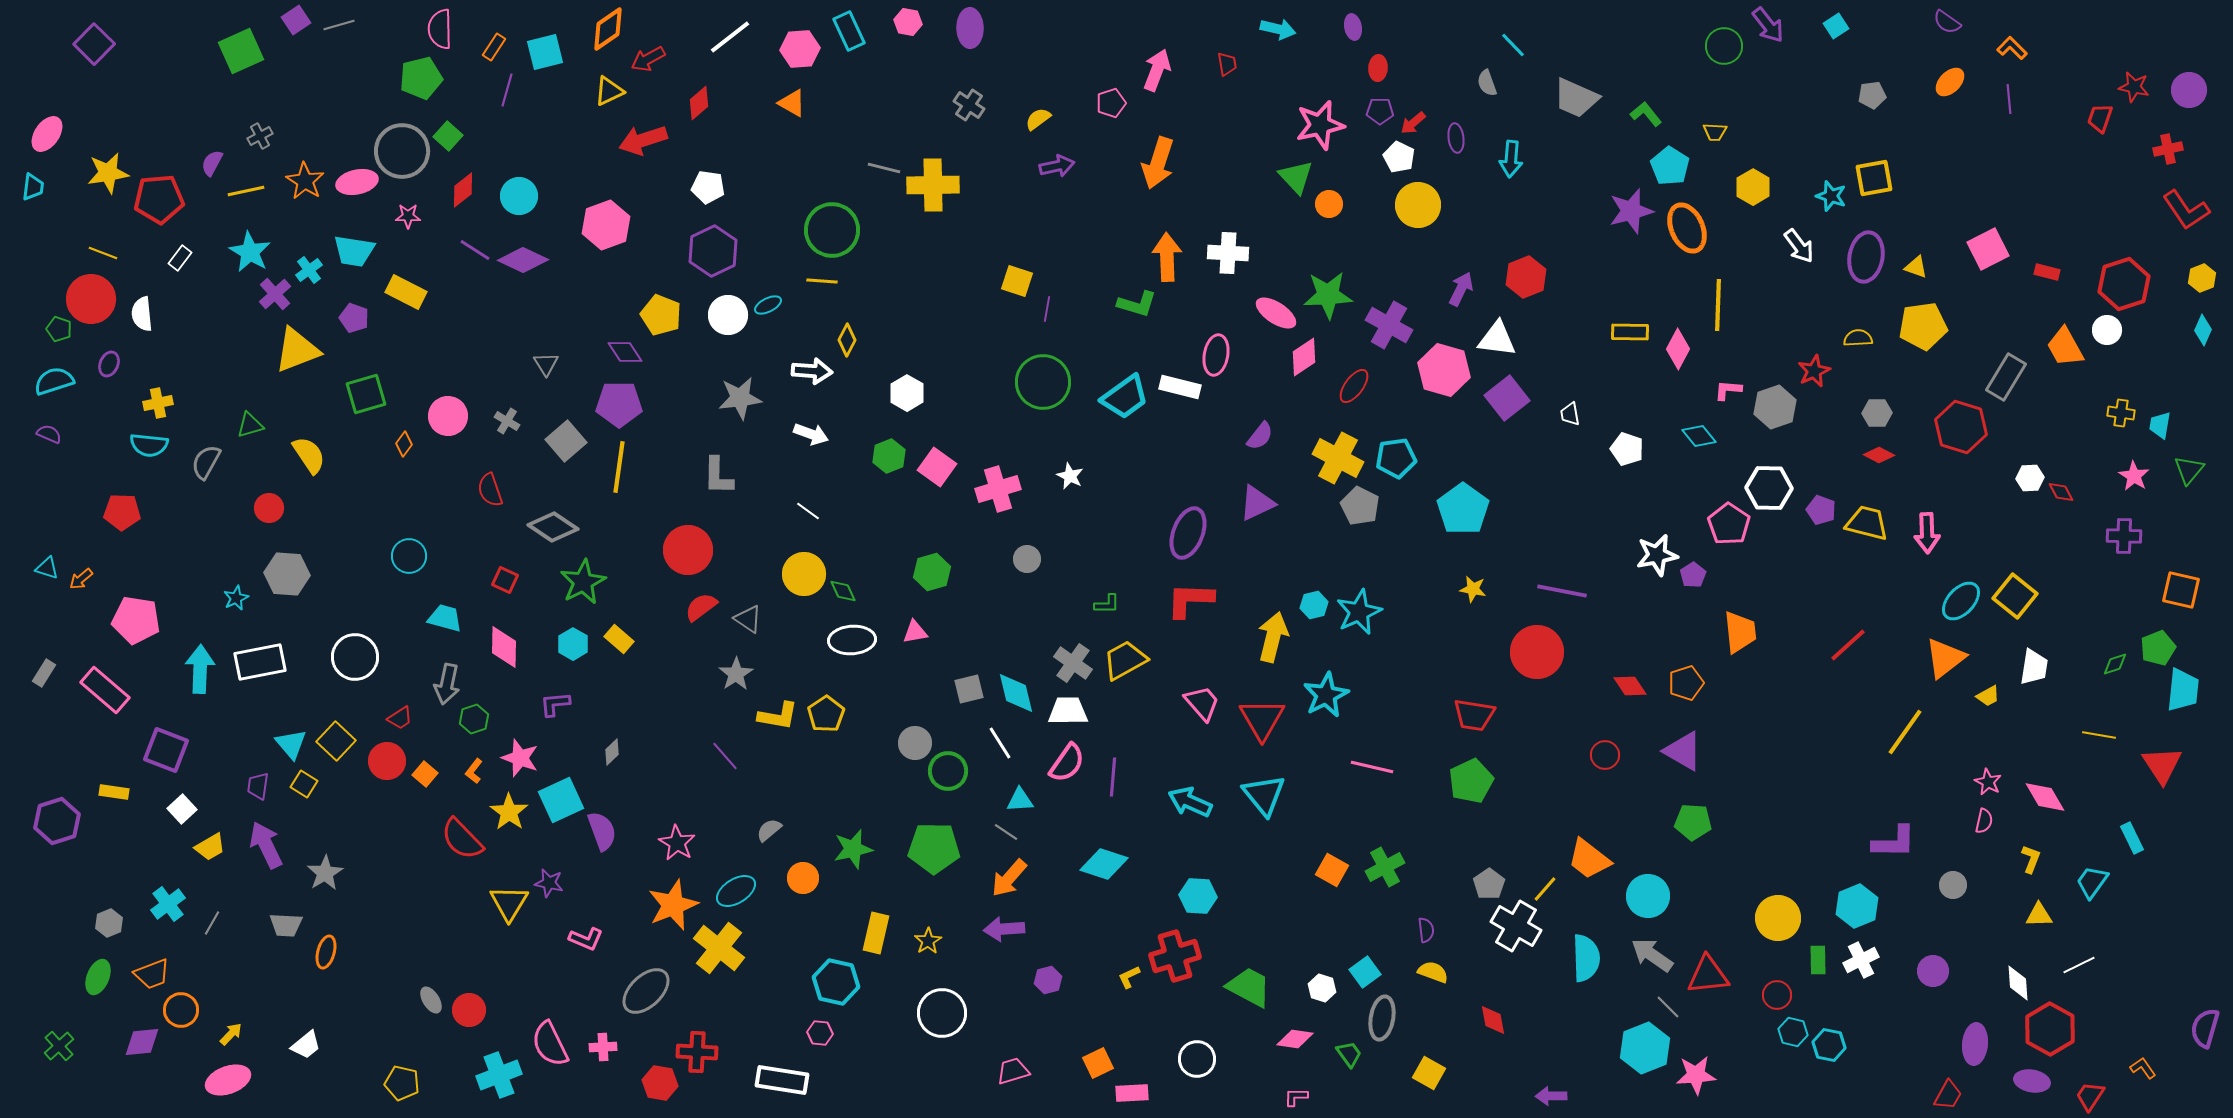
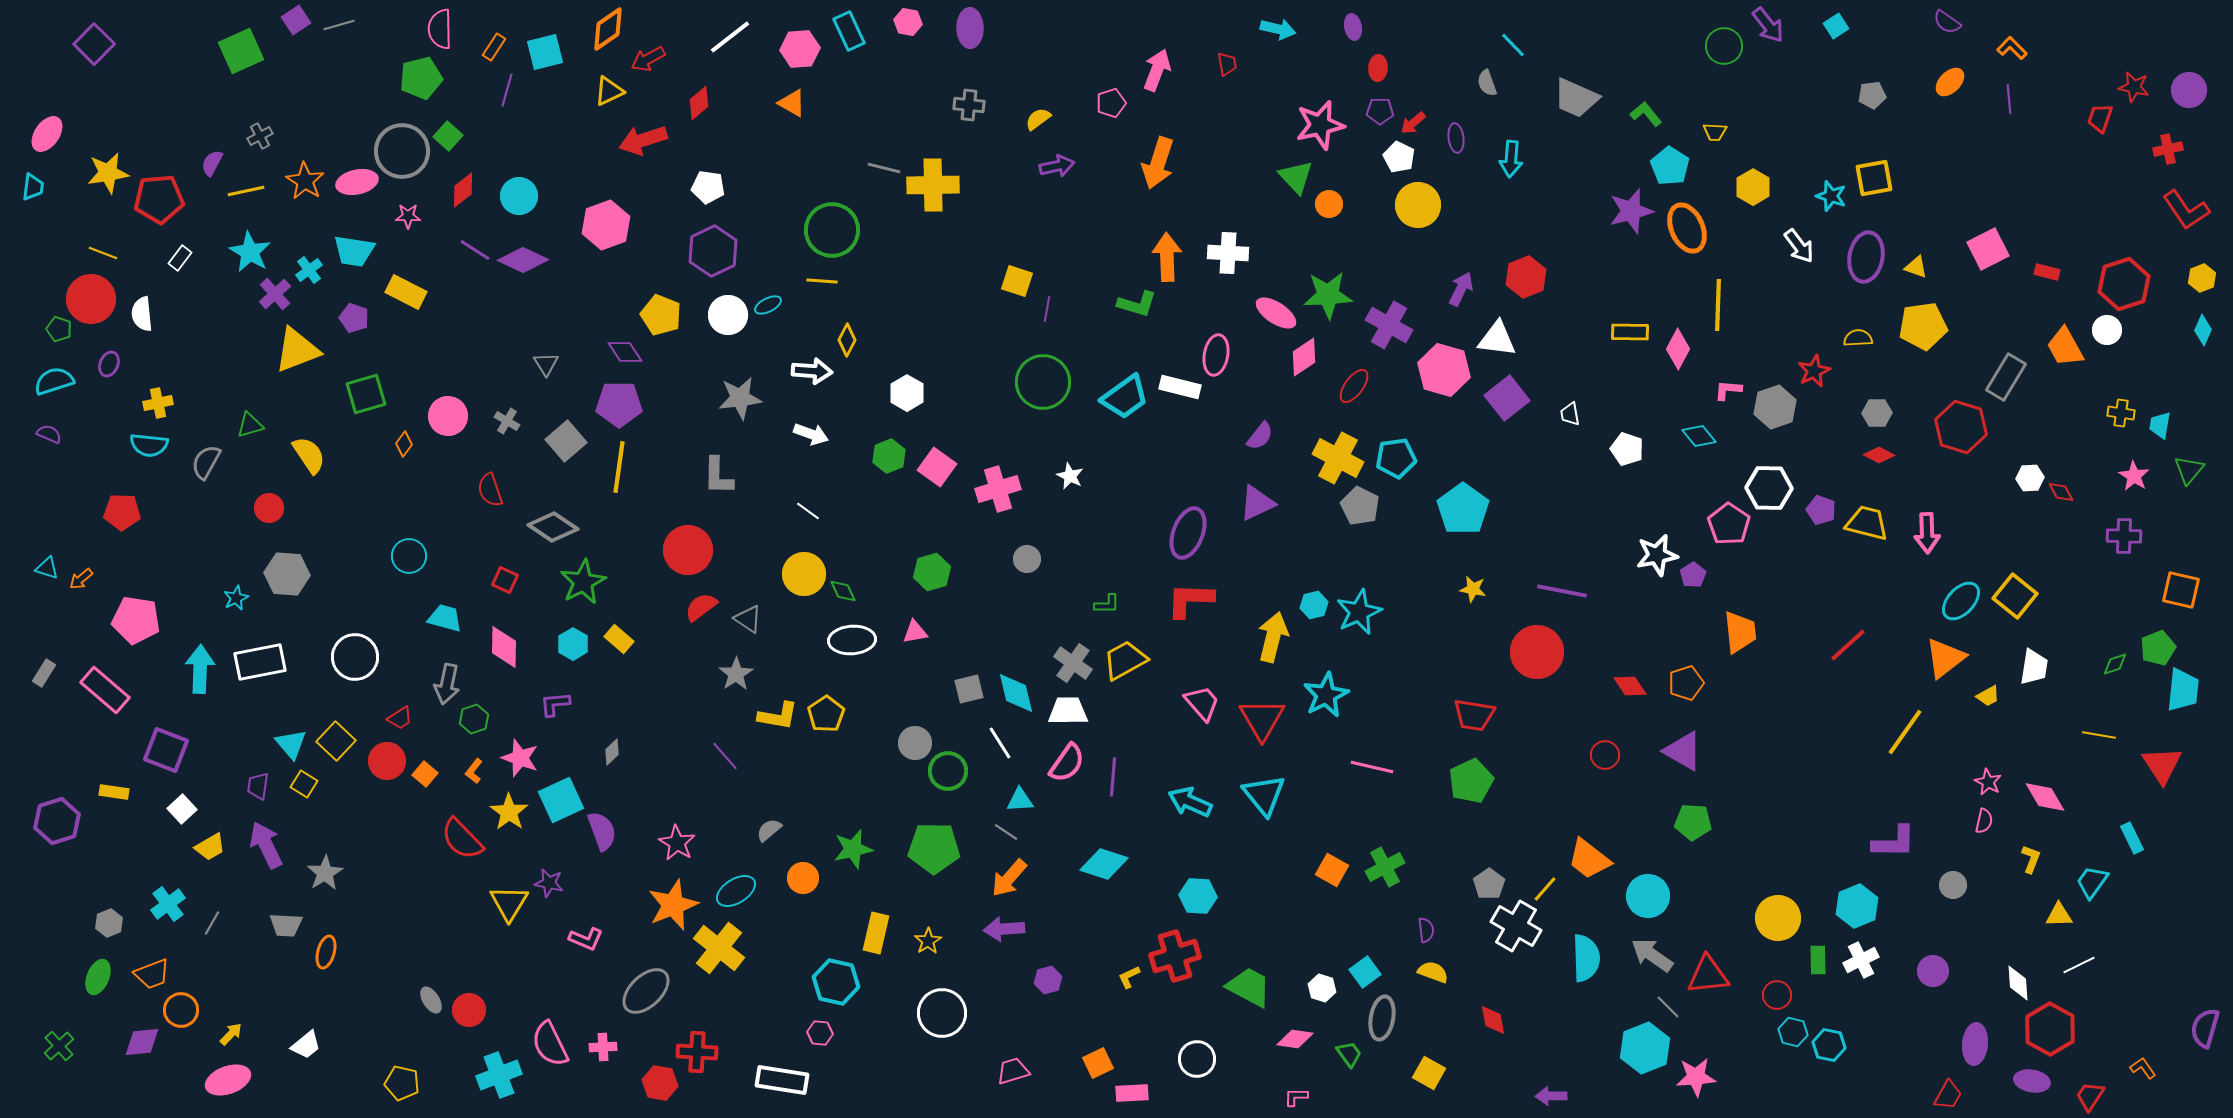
gray cross at (969, 105): rotated 28 degrees counterclockwise
yellow triangle at (2039, 915): moved 20 px right
pink star at (1696, 1075): moved 2 px down
